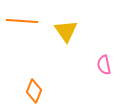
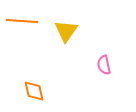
yellow triangle: rotated 10 degrees clockwise
orange diamond: rotated 35 degrees counterclockwise
